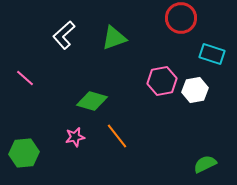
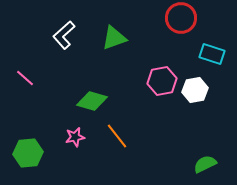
green hexagon: moved 4 px right
